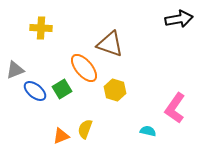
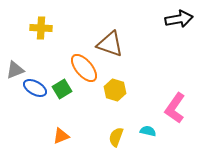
blue ellipse: moved 3 px up; rotated 10 degrees counterclockwise
yellow semicircle: moved 31 px right, 8 px down
